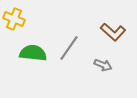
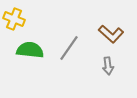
brown L-shape: moved 2 px left, 2 px down
green semicircle: moved 3 px left, 3 px up
gray arrow: moved 5 px right, 1 px down; rotated 60 degrees clockwise
